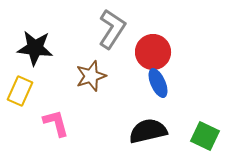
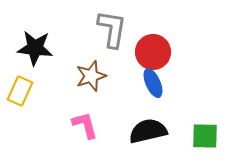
gray L-shape: rotated 24 degrees counterclockwise
blue ellipse: moved 5 px left
pink L-shape: moved 29 px right, 2 px down
green square: rotated 24 degrees counterclockwise
